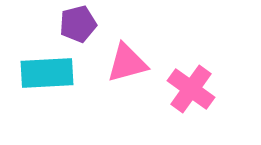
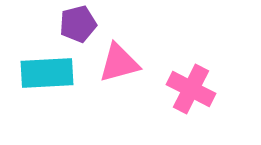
pink triangle: moved 8 px left
pink cross: rotated 9 degrees counterclockwise
